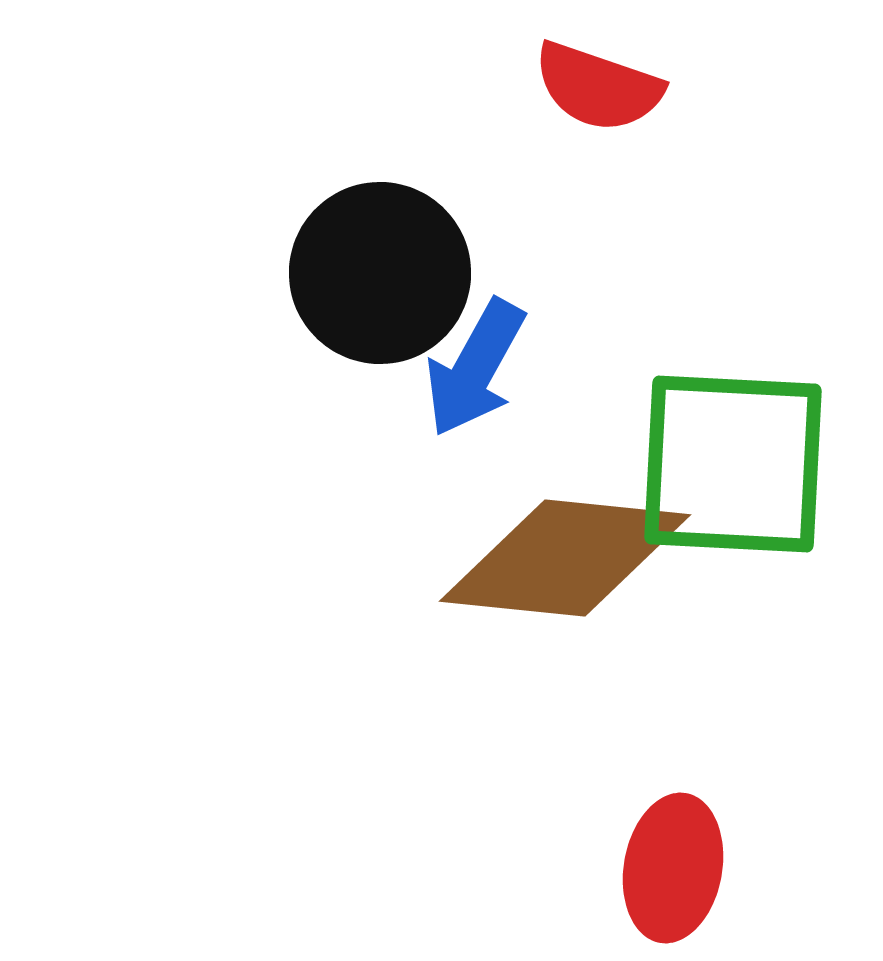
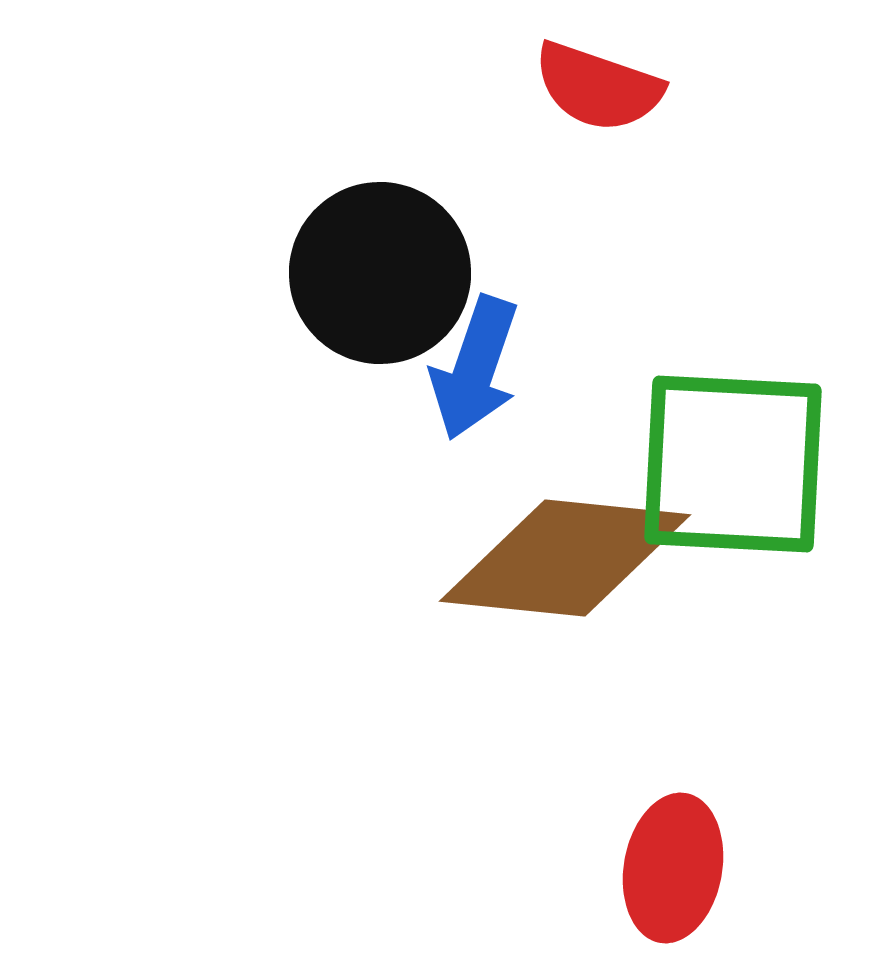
blue arrow: rotated 10 degrees counterclockwise
